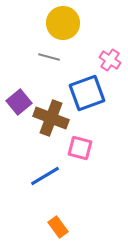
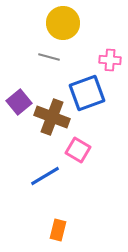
pink cross: rotated 30 degrees counterclockwise
brown cross: moved 1 px right, 1 px up
pink square: moved 2 px left, 2 px down; rotated 15 degrees clockwise
orange rectangle: moved 3 px down; rotated 50 degrees clockwise
